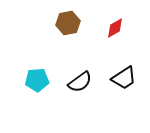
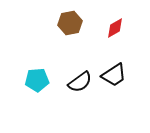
brown hexagon: moved 2 px right
black trapezoid: moved 10 px left, 3 px up
